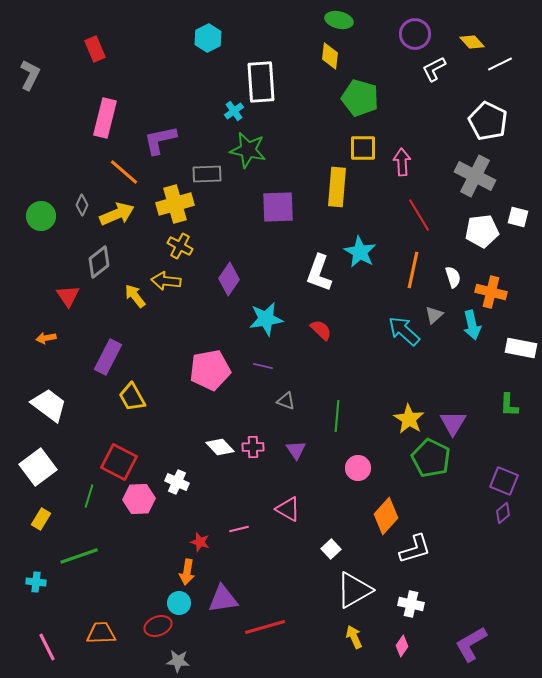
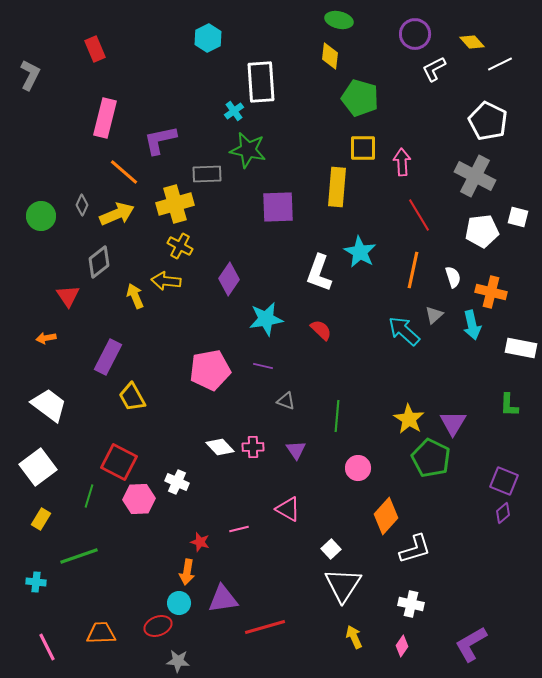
yellow arrow at (135, 296): rotated 15 degrees clockwise
white triangle at (354, 590): moved 11 px left, 5 px up; rotated 27 degrees counterclockwise
